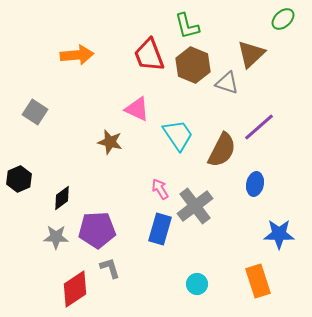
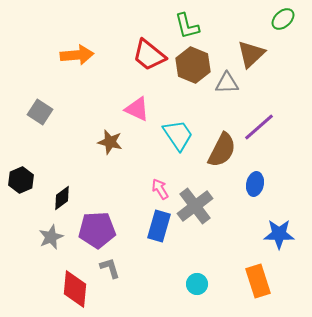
red trapezoid: rotated 30 degrees counterclockwise
gray triangle: rotated 20 degrees counterclockwise
gray square: moved 5 px right
black hexagon: moved 2 px right, 1 px down
blue rectangle: moved 1 px left, 3 px up
gray star: moved 5 px left; rotated 25 degrees counterclockwise
red diamond: rotated 51 degrees counterclockwise
